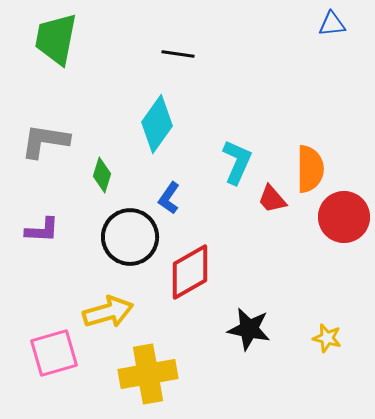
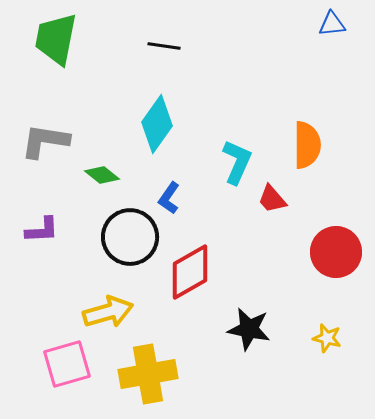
black line: moved 14 px left, 8 px up
orange semicircle: moved 3 px left, 24 px up
green diamond: rotated 68 degrees counterclockwise
red circle: moved 8 px left, 35 px down
purple L-shape: rotated 6 degrees counterclockwise
pink square: moved 13 px right, 11 px down
